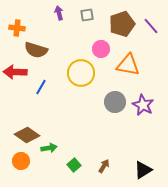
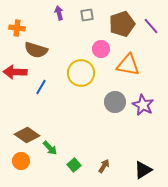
green arrow: moved 1 px right; rotated 56 degrees clockwise
